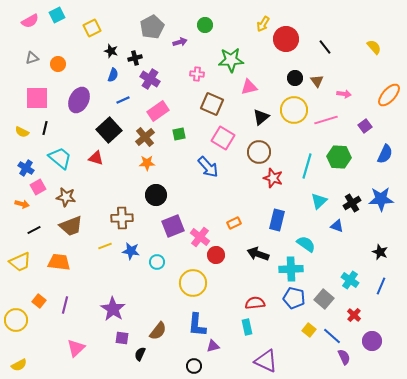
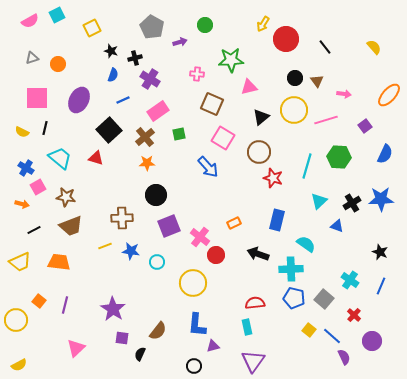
gray pentagon at (152, 27): rotated 15 degrees counterclockwise
purple square at (173, 226): moved 4 px left
purple triangle at (266, 361): moved 13 px left; rotated 40 degrees clockwise
